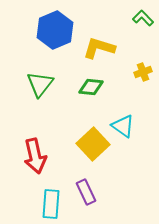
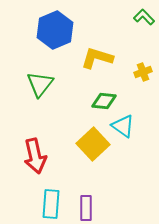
green L-shape: moved 1 px right, 1 px up
yellow L-shape: moved 2 px left, 10 px down
green diamond: moved 13 px right, 14 px down
purple rectangle: moved 16 px down; rotated 25 degrees clockwise
